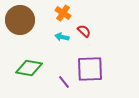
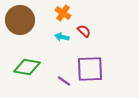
green diamond: moved 2 px left, 1 px up
purple line: moved 1 px up; rotated 16 degrees counterclockwise
